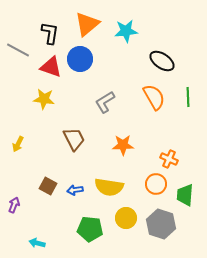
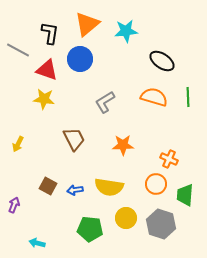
red triangle: moved 4 px left, 3 px down
orange semicircle: rotated 44 degrees counterclockwise
